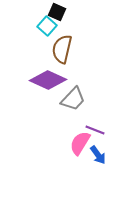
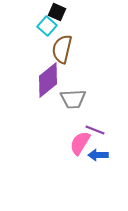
purple diamond: rotated 63 degrees counterclockwise
gray trapezoid: rotated 44 degrees clockwise
blue arrow: rotated 126 degrees clockwise
